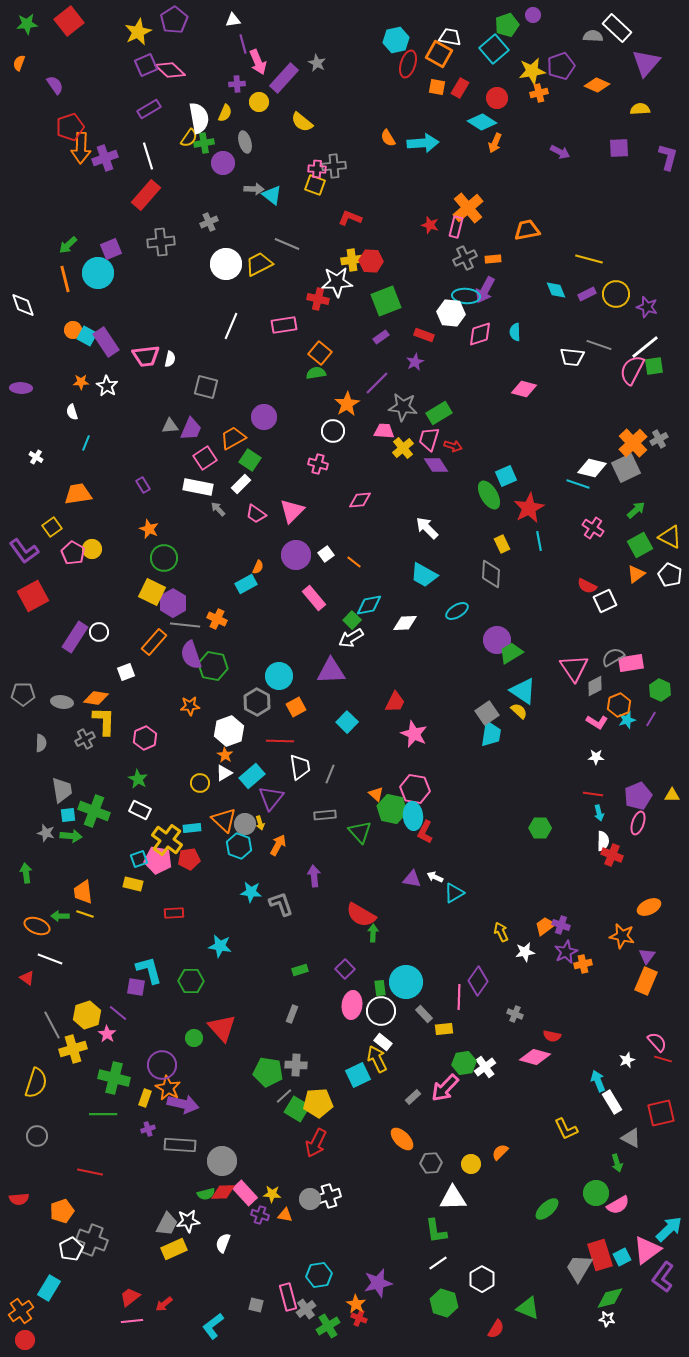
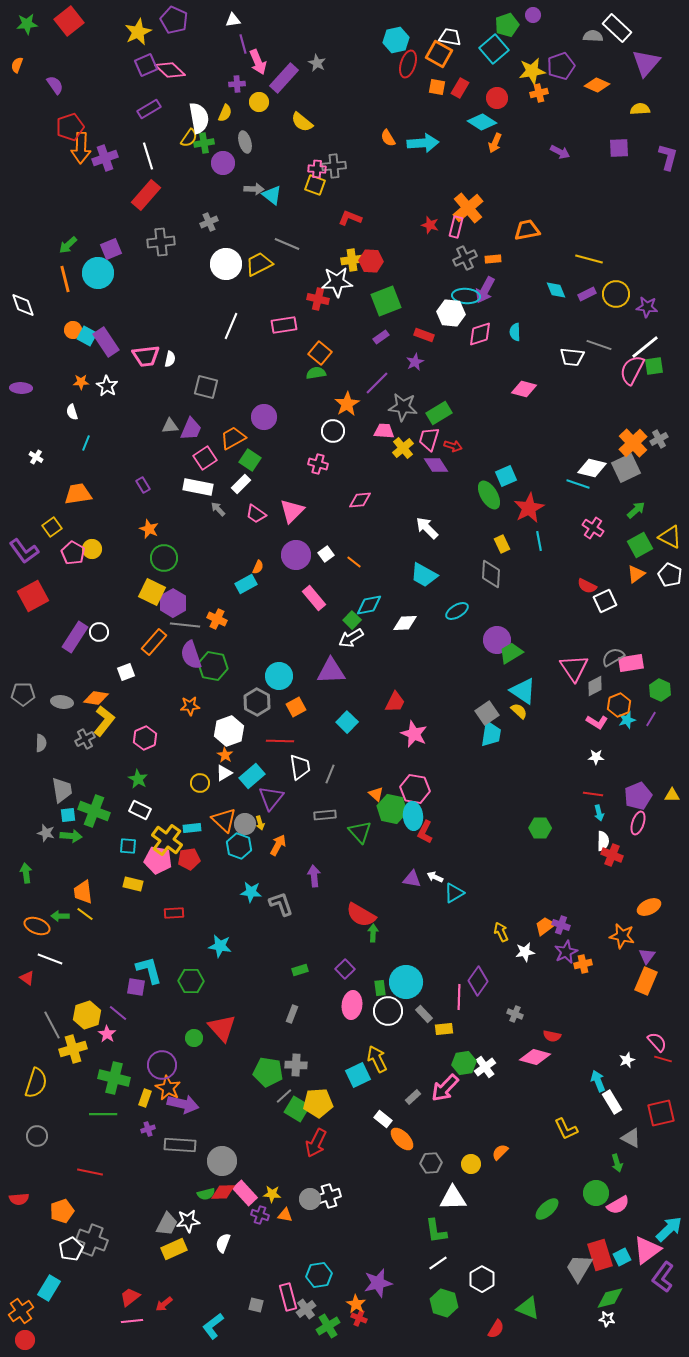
purple pentagon at (174, 20): rotated 16 degrees counterclockwise
orange semicircle at (19, 63): moved 2 px left, 2 px down
purple star at (647, 307): rotated 10 degrees counterclockwise
yellow L-shape at (104, 721): rotated 36 degrees clockwise
cyan square at (139, 859): moved 11 px left, 13 px up; rotated 24 degrees clockwise
yellow line at (85, 914): rotated 18 degrees clockwise
white circle at (381, 1011): moved 7 px right
white rectangle at (383, 1042): moved 77 px down
